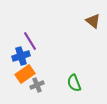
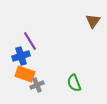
brown triangle: rotated 28 degrees clockwise
orange rectangle: rotated 54 degrees clockwise
